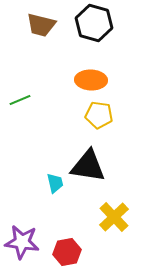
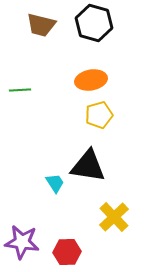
orange ellipse: rotated 12 degrees counterclockwise
green line: moved 10 px up; rotated 20 degrees clockwise
yellow pentagon: rotated 24 degrees counterclockwise
cyan trapezoid: rotated 20 degrees counterclockwise
red hexagon: rotated 8 degrees clockwise
